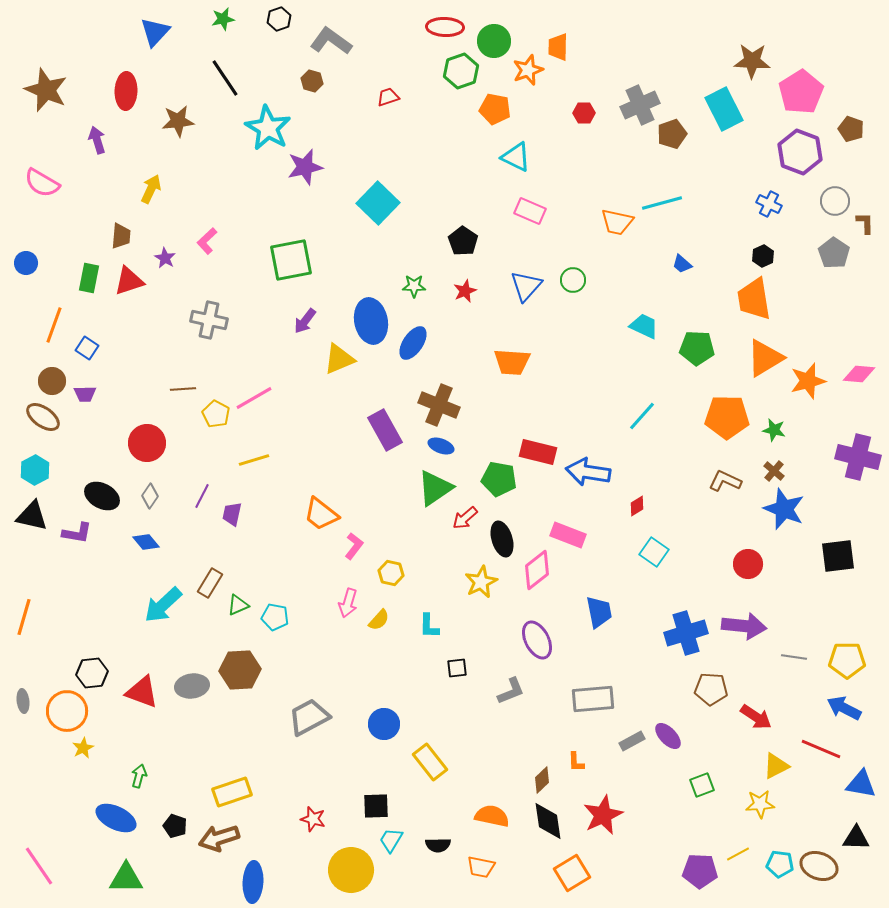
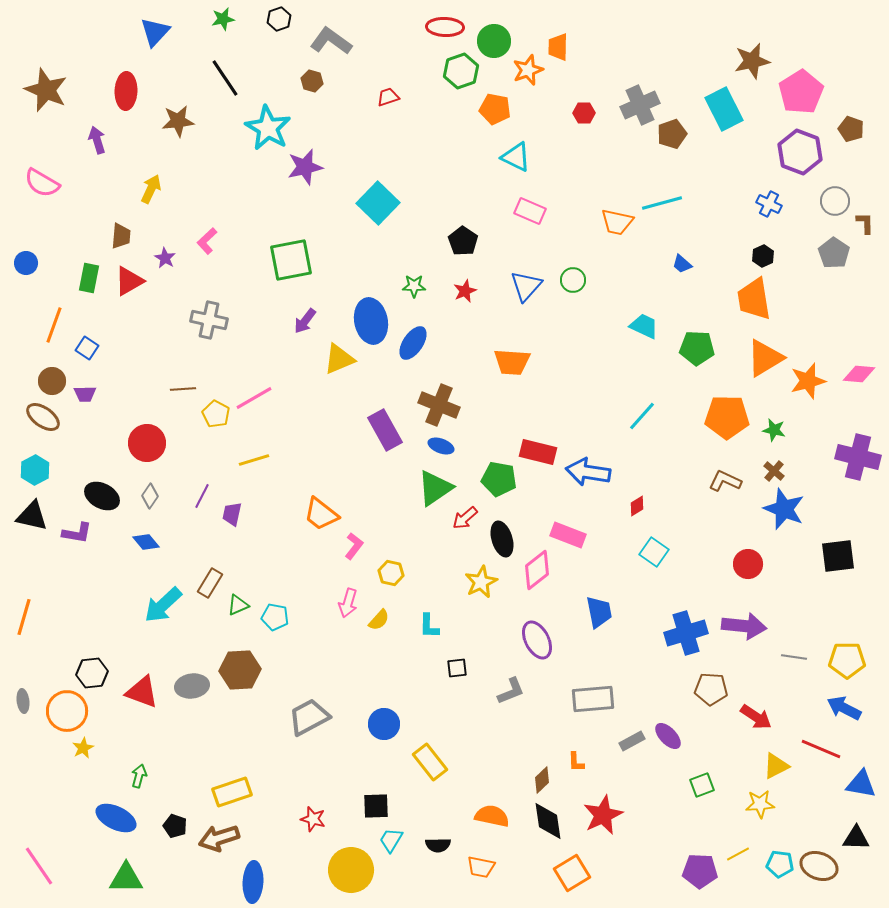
brown star at (752, 61): rotated 15 degrees counterclockwise
red triangle at (129, 281): rotated 12 degrees counterclockwise
